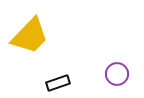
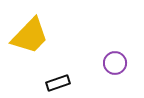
purple circle: moved 2 px left, 11 px up
